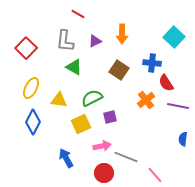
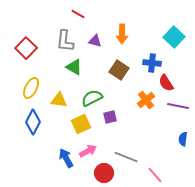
purple triangle: rotated 40 degrees clockwise
pink arrow: moved 14 px left, 5 px down; rotated 18 degrees counterclockwise
